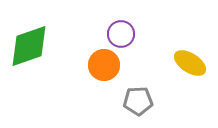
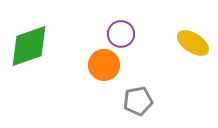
yellow ellipse: moved 3 px right, 20 px up
gray pentagon: rotated 8 degrees counterclockwise
